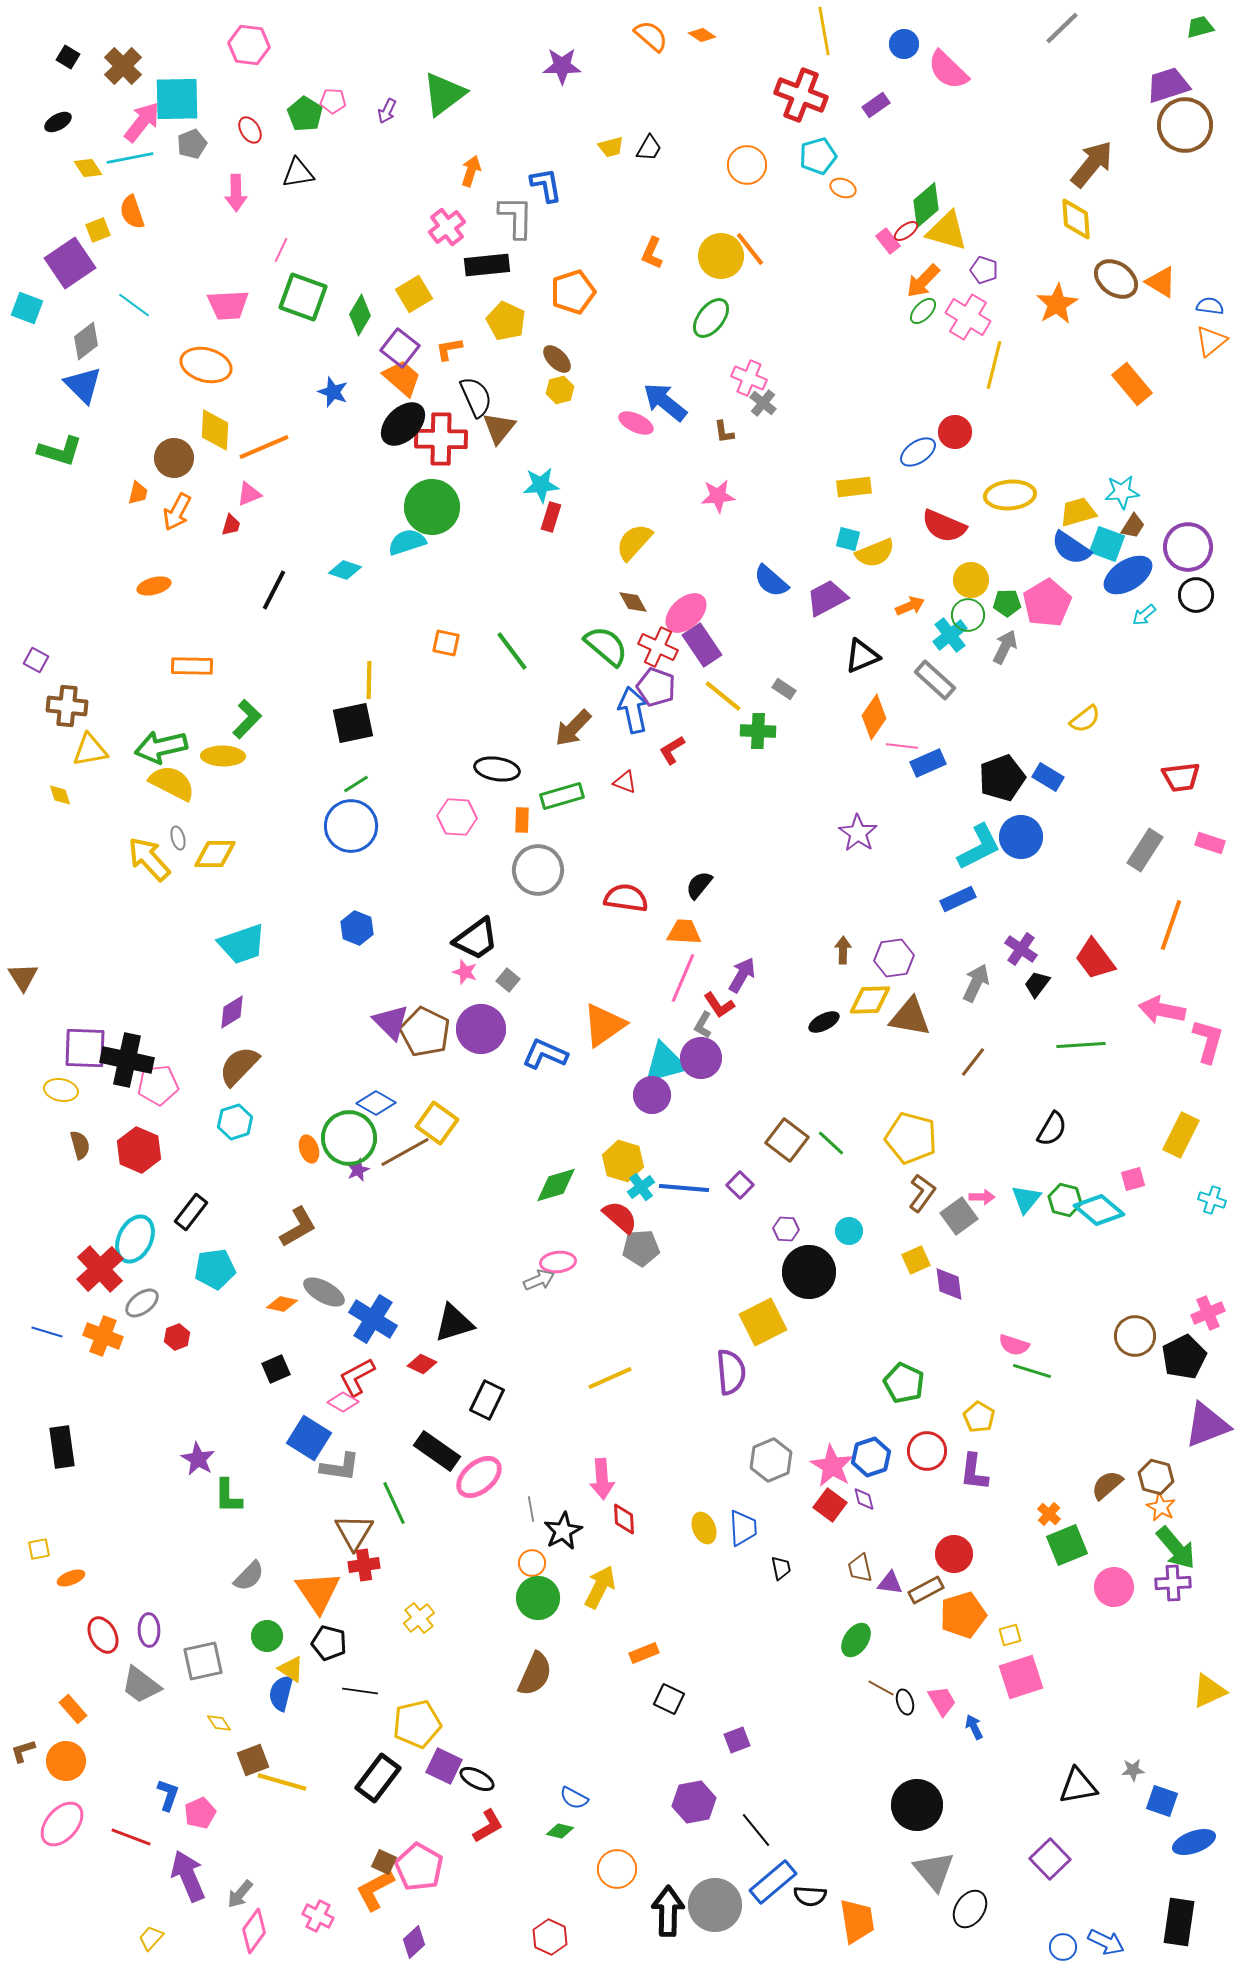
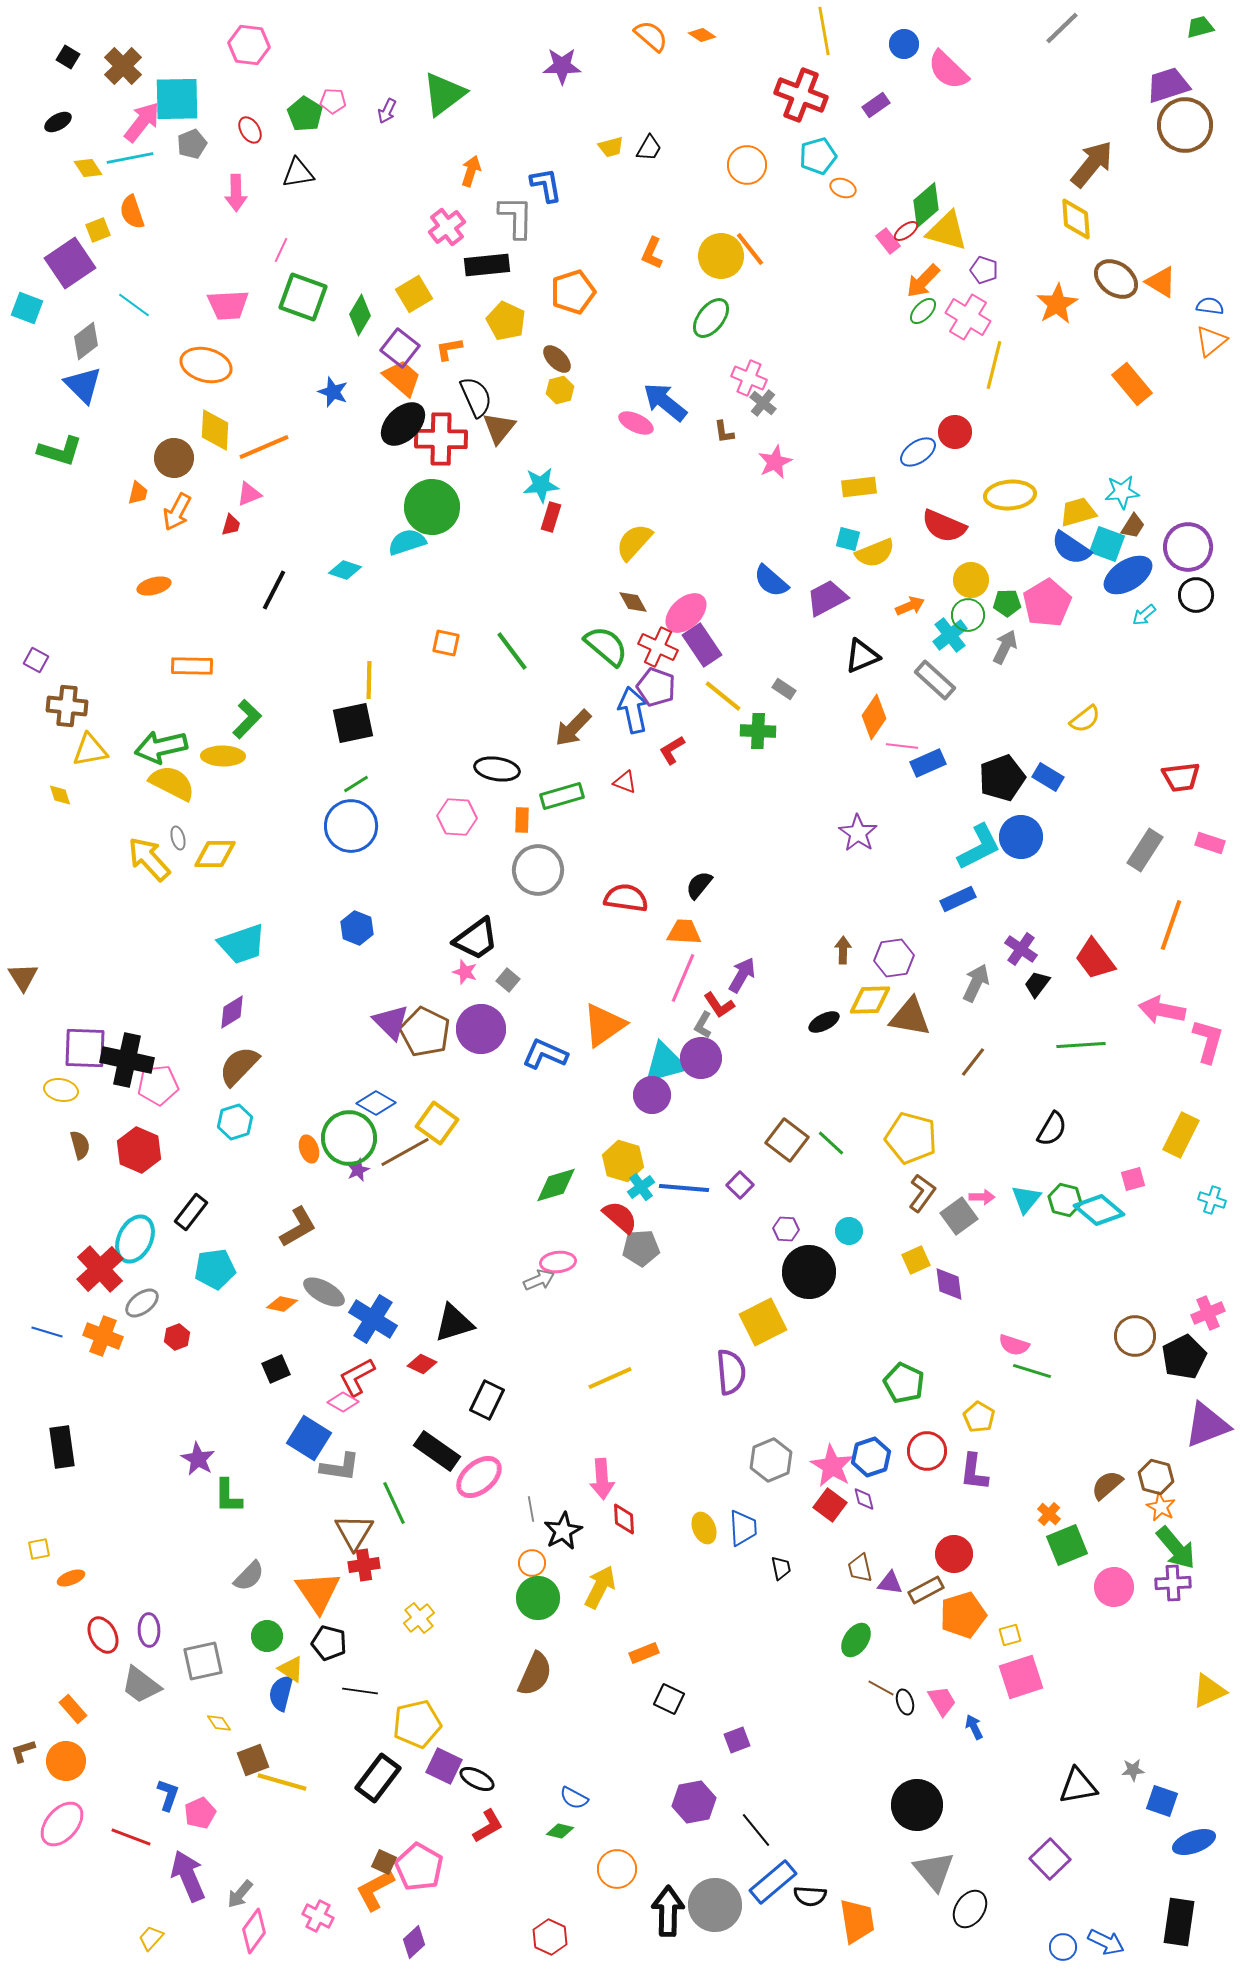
yellow rectangle at (854, 487): moved 5 px right
pink star at (718, 496): moved 57 px right, 34 px up; rotated 20 degrees counterclockwise
